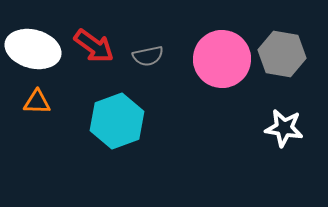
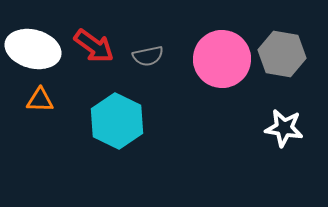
orange triangle: moved 3 px right, 2 px up
cyan hexagon: rotated 14 degrees counterclockwise
